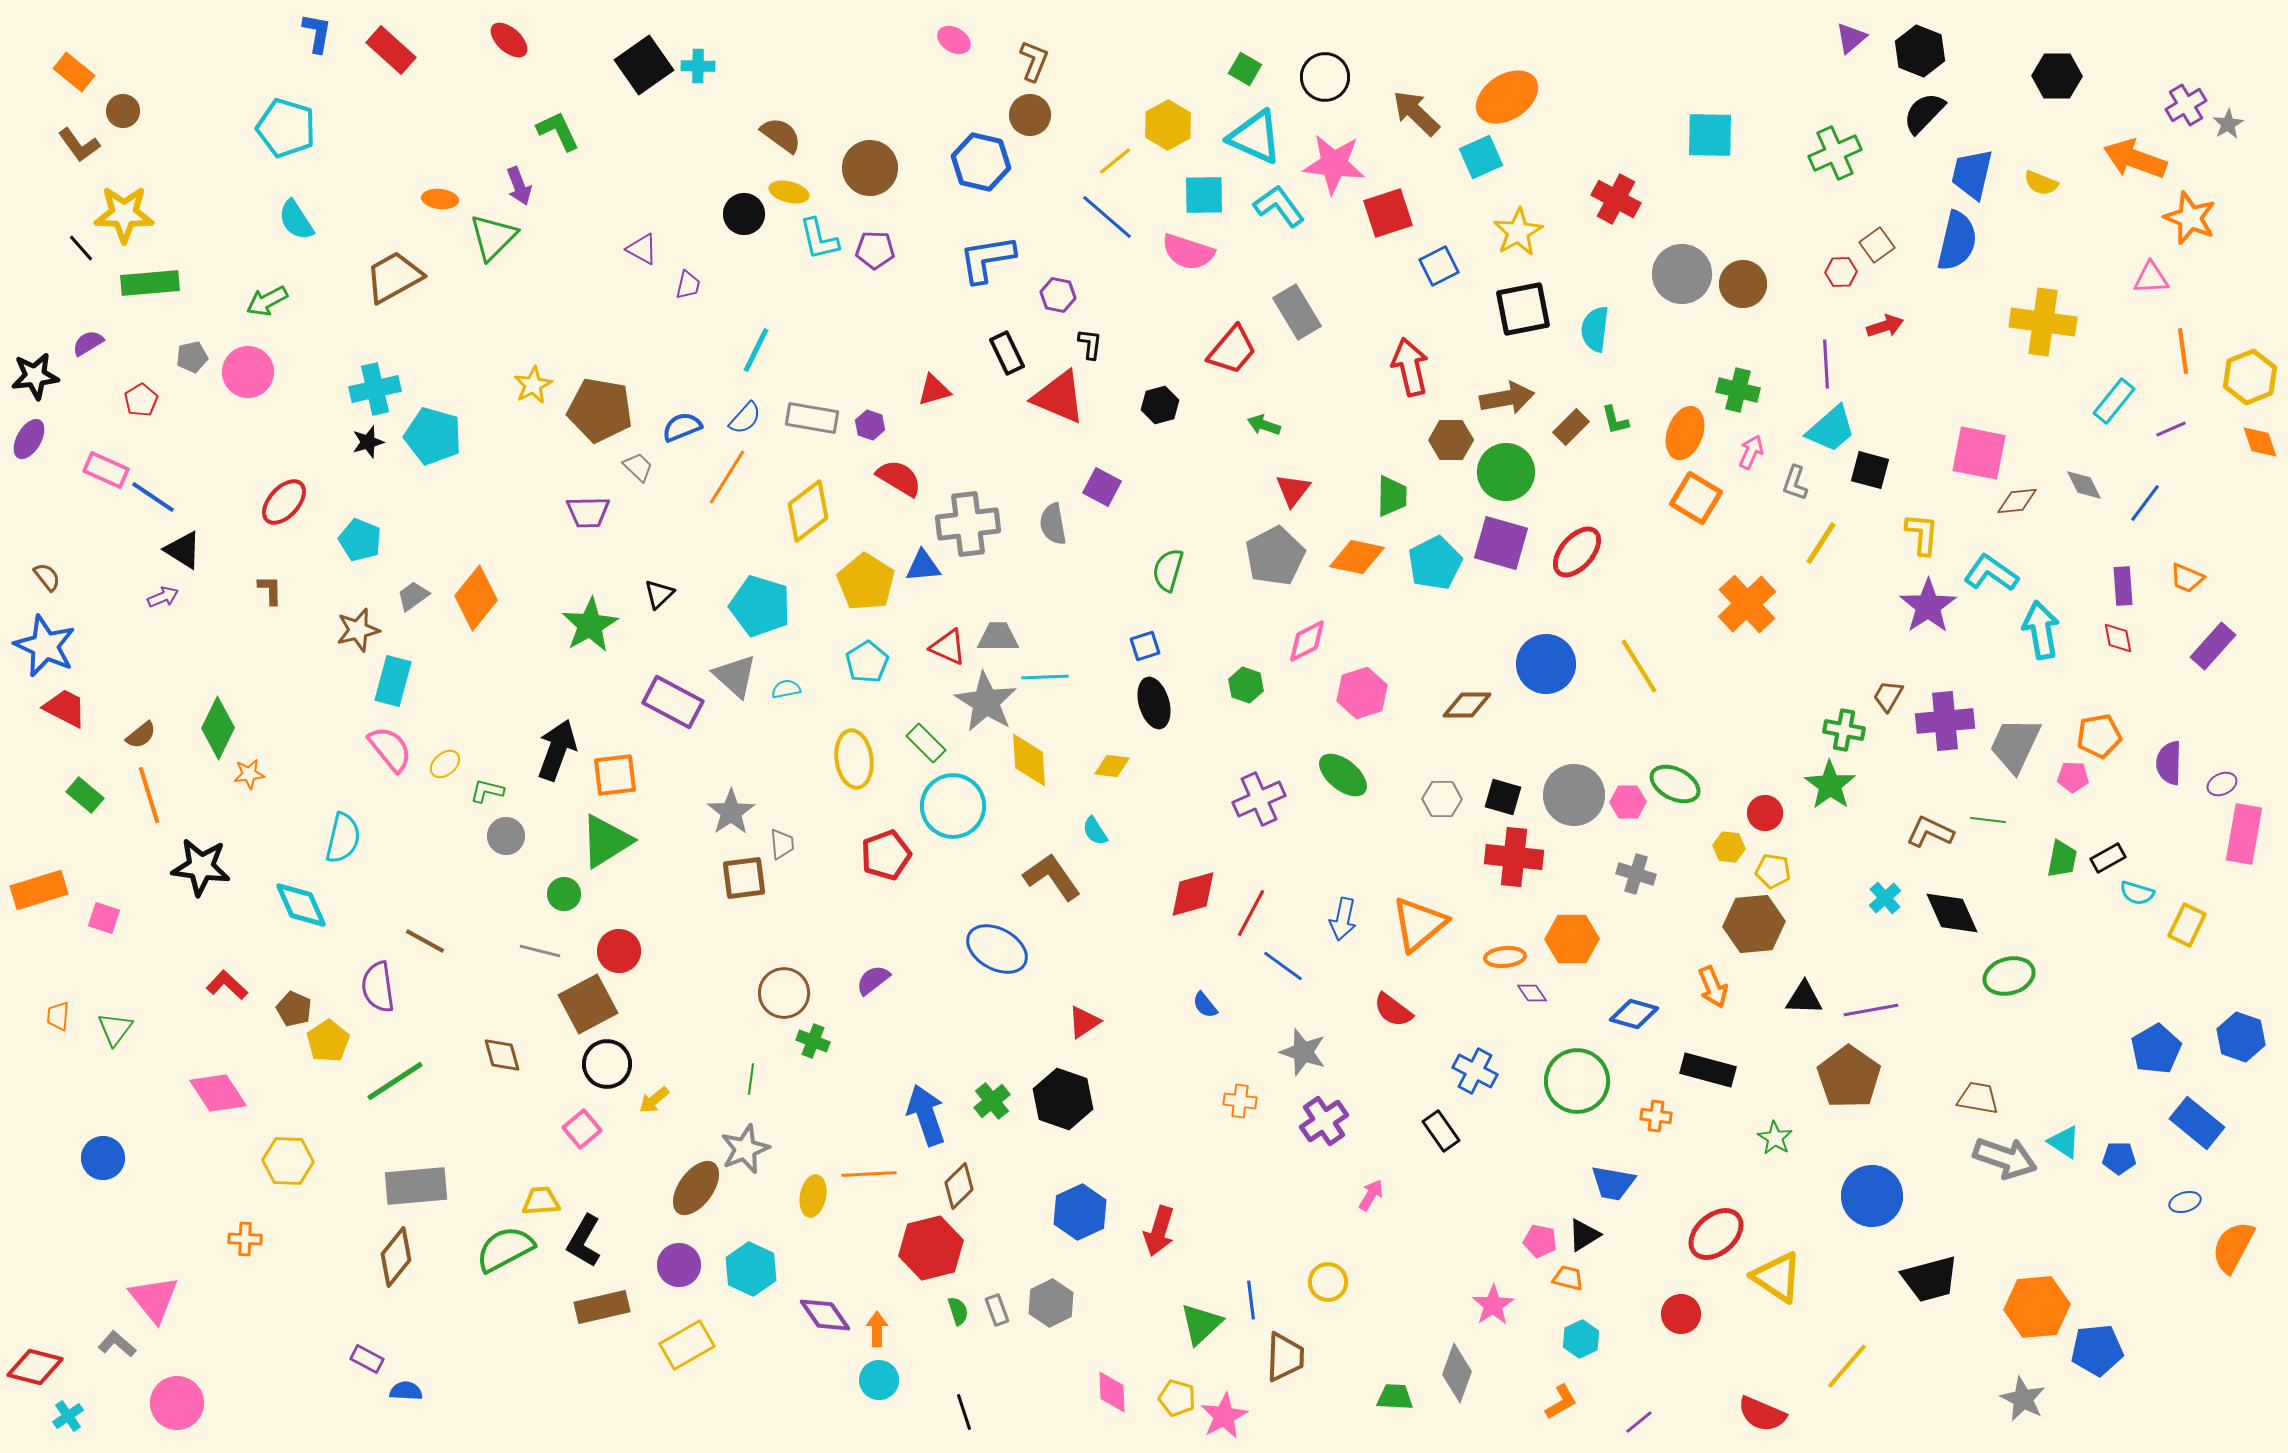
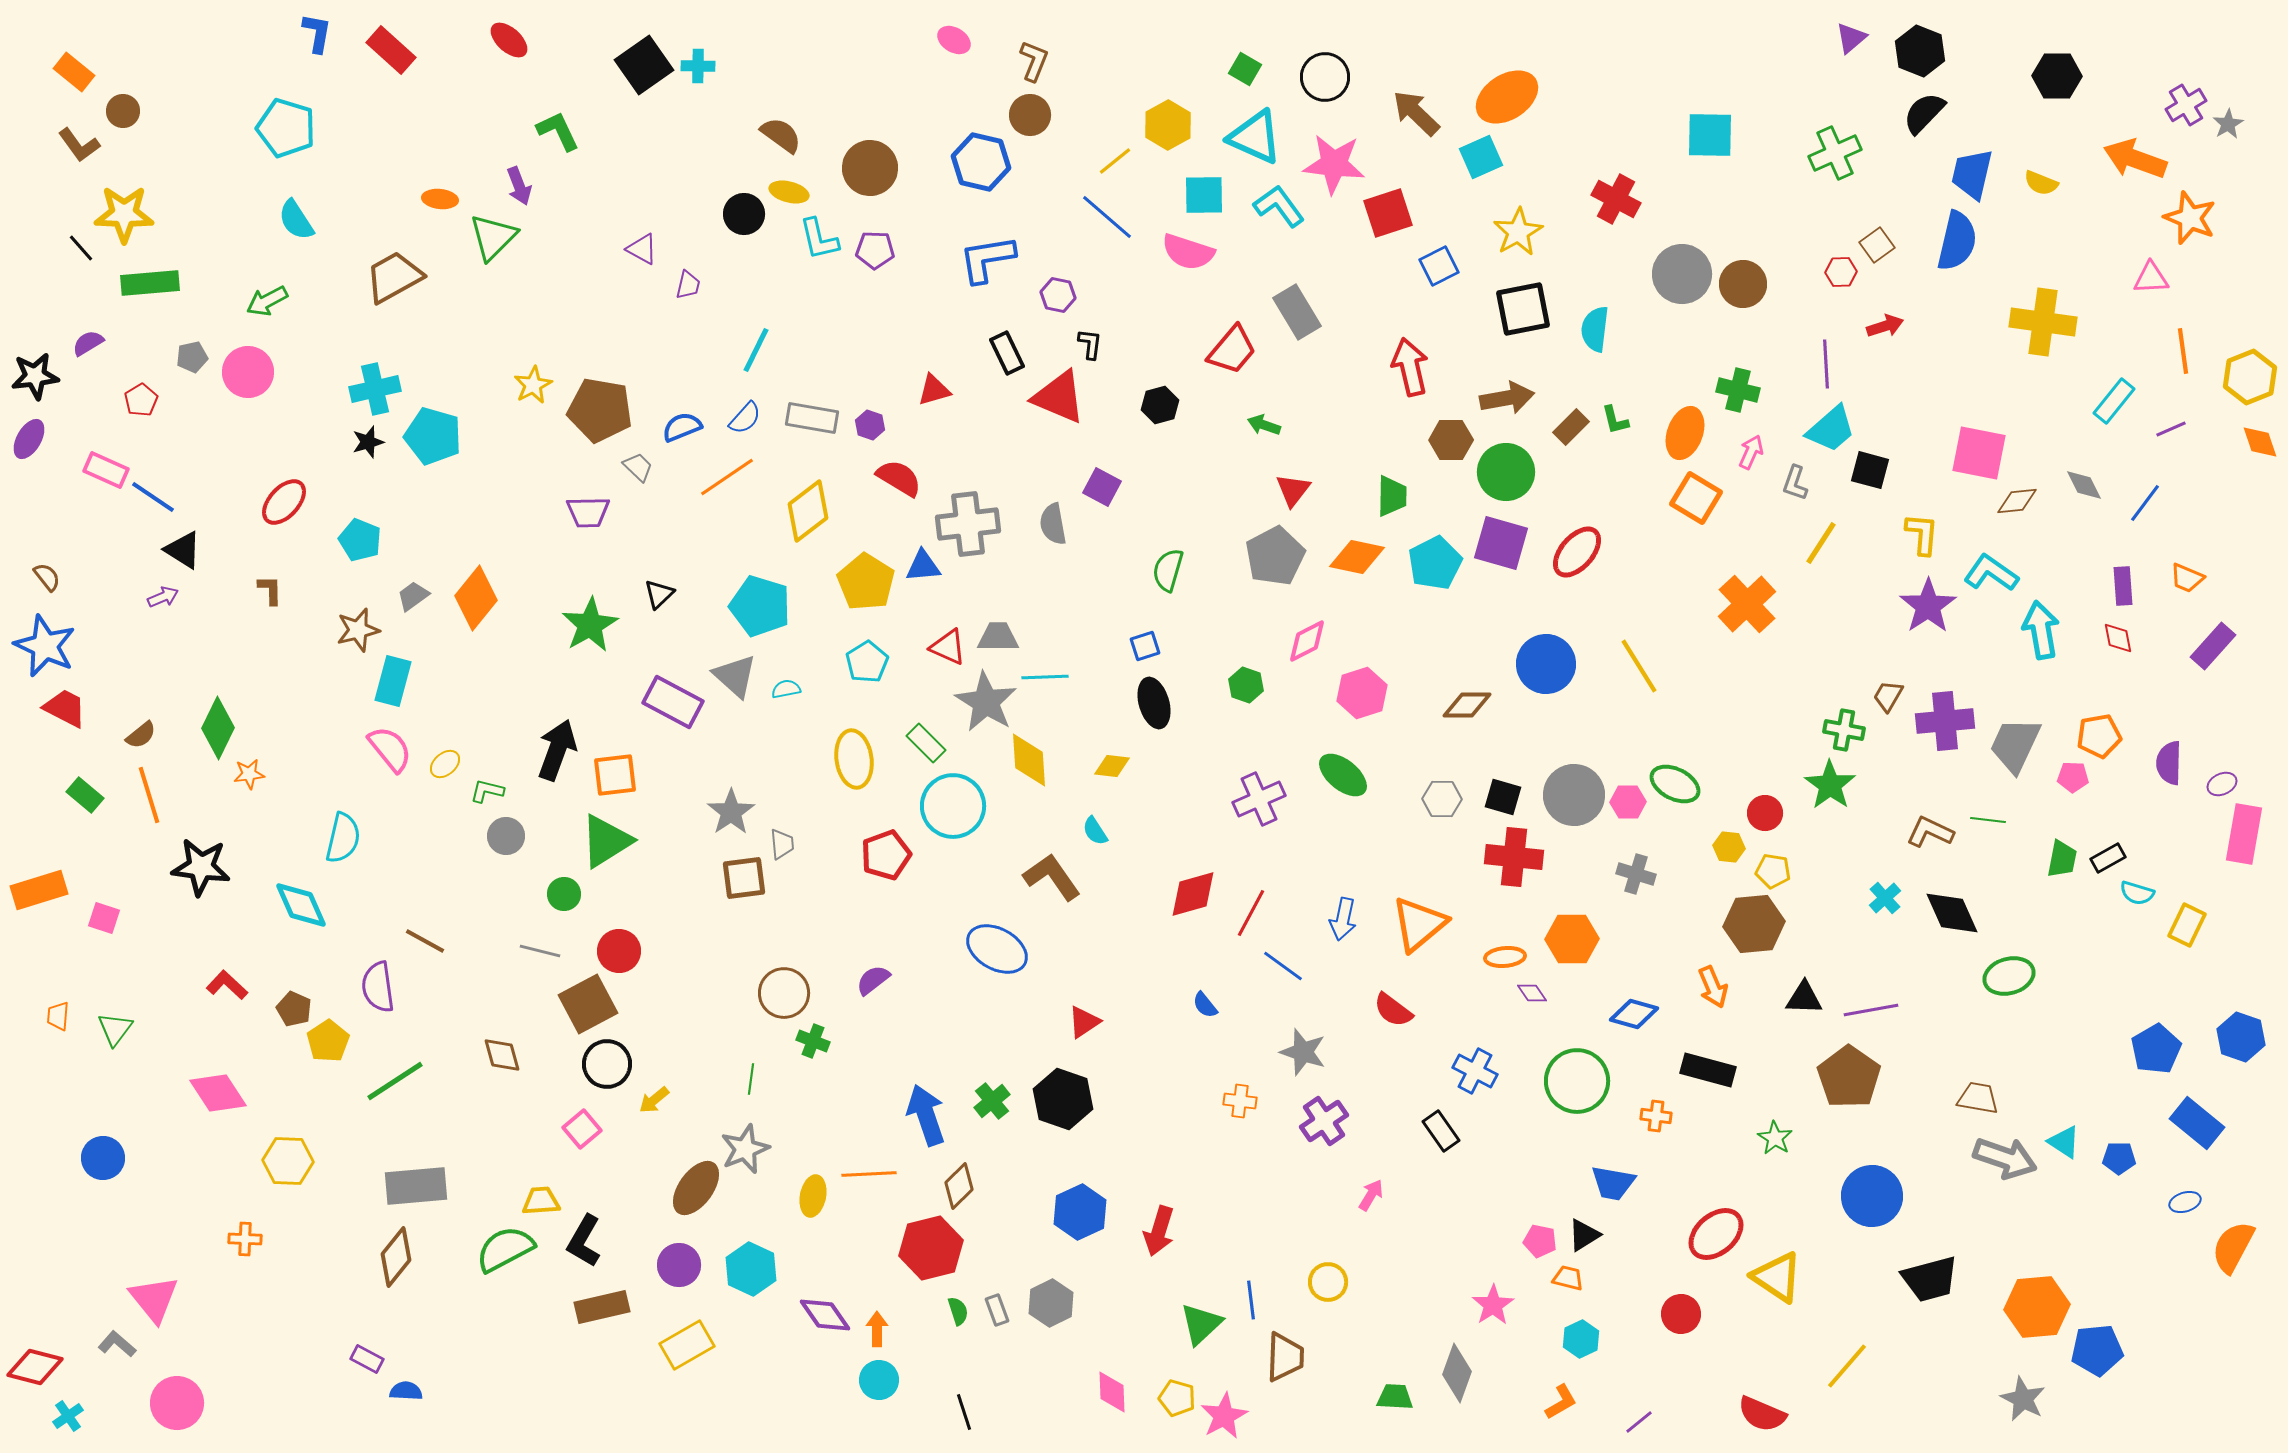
orange line at (727, 477): rotated 24 degrees clockwise
